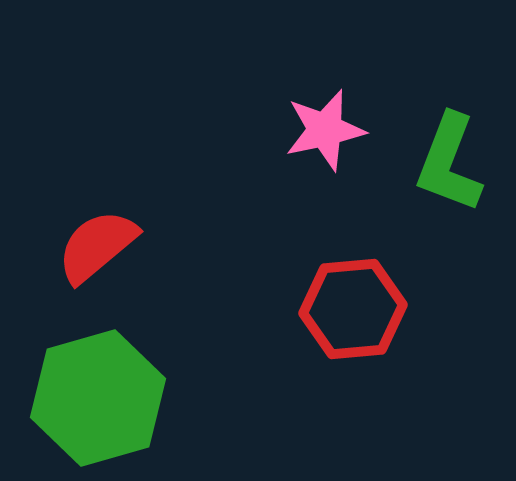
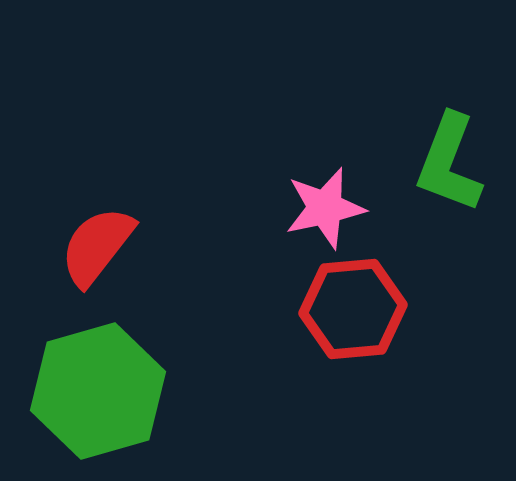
pink star: moved 78 px down
red semicircle: rotated 12 degrees counterclockwise
green hexagon: moved 7 px up
